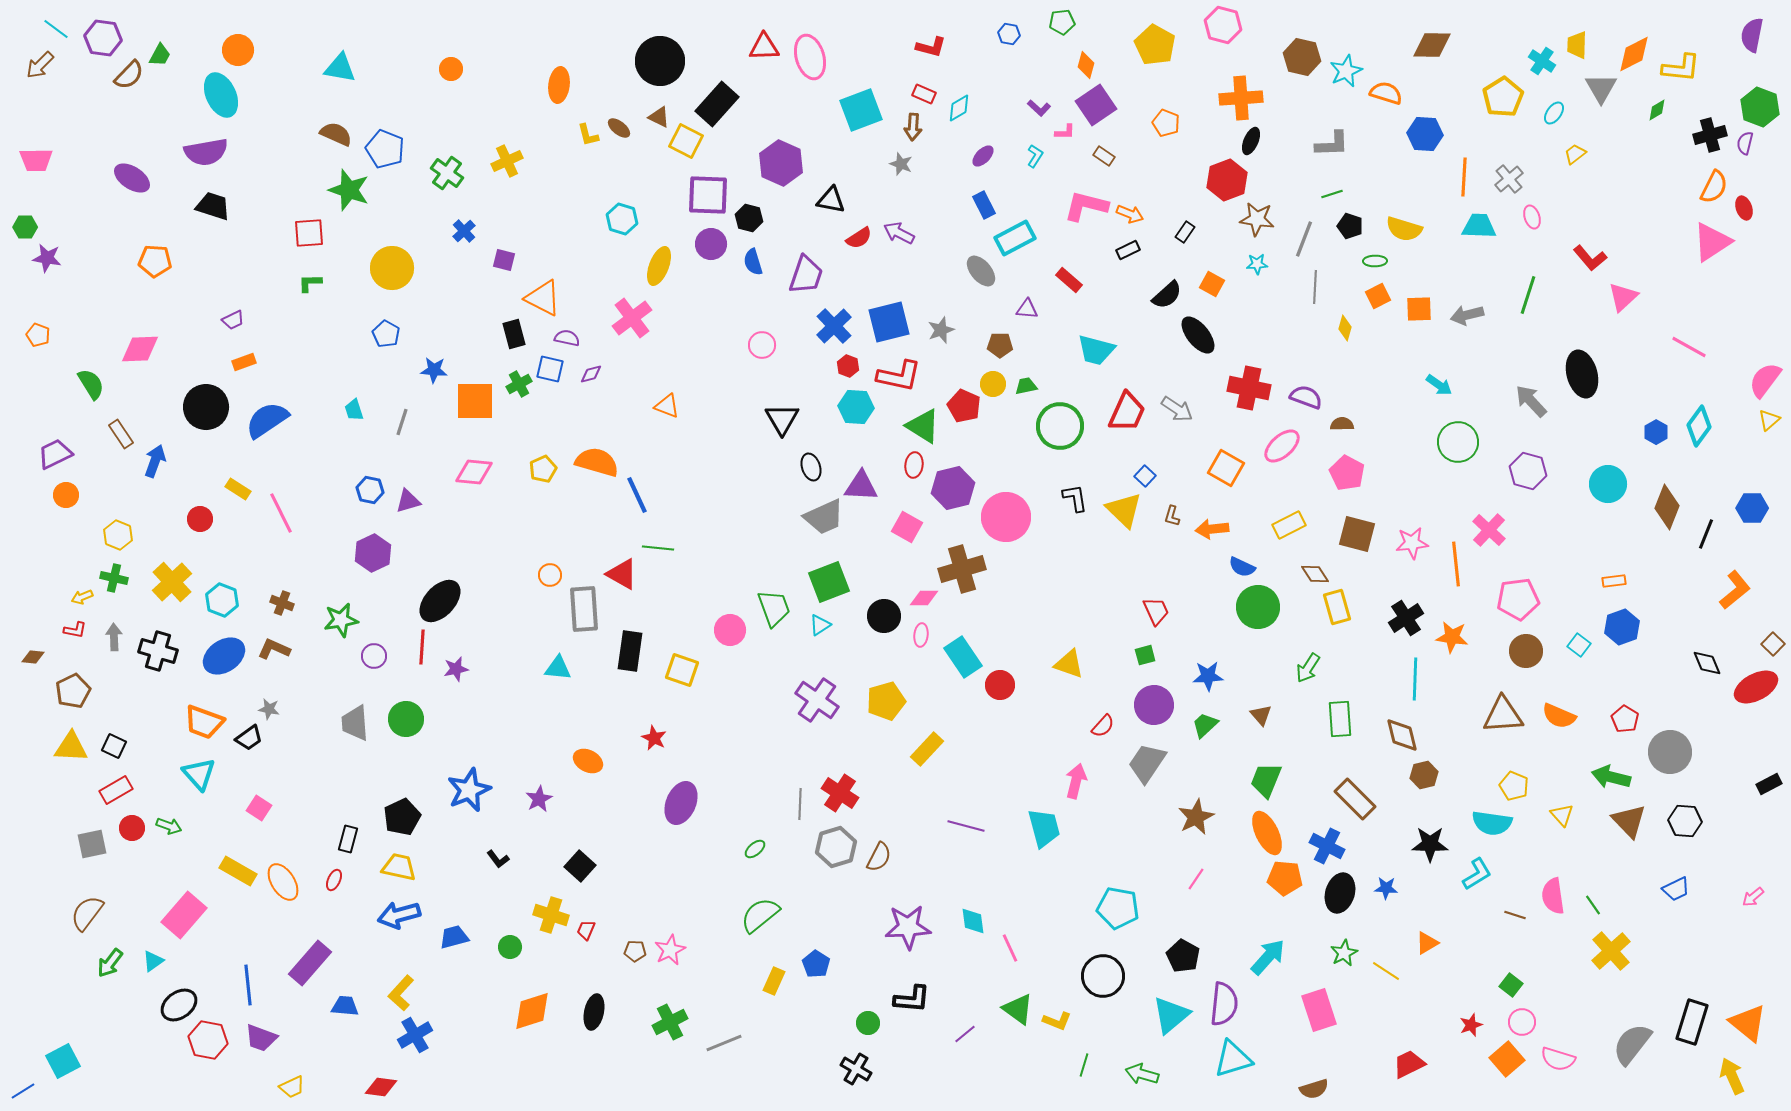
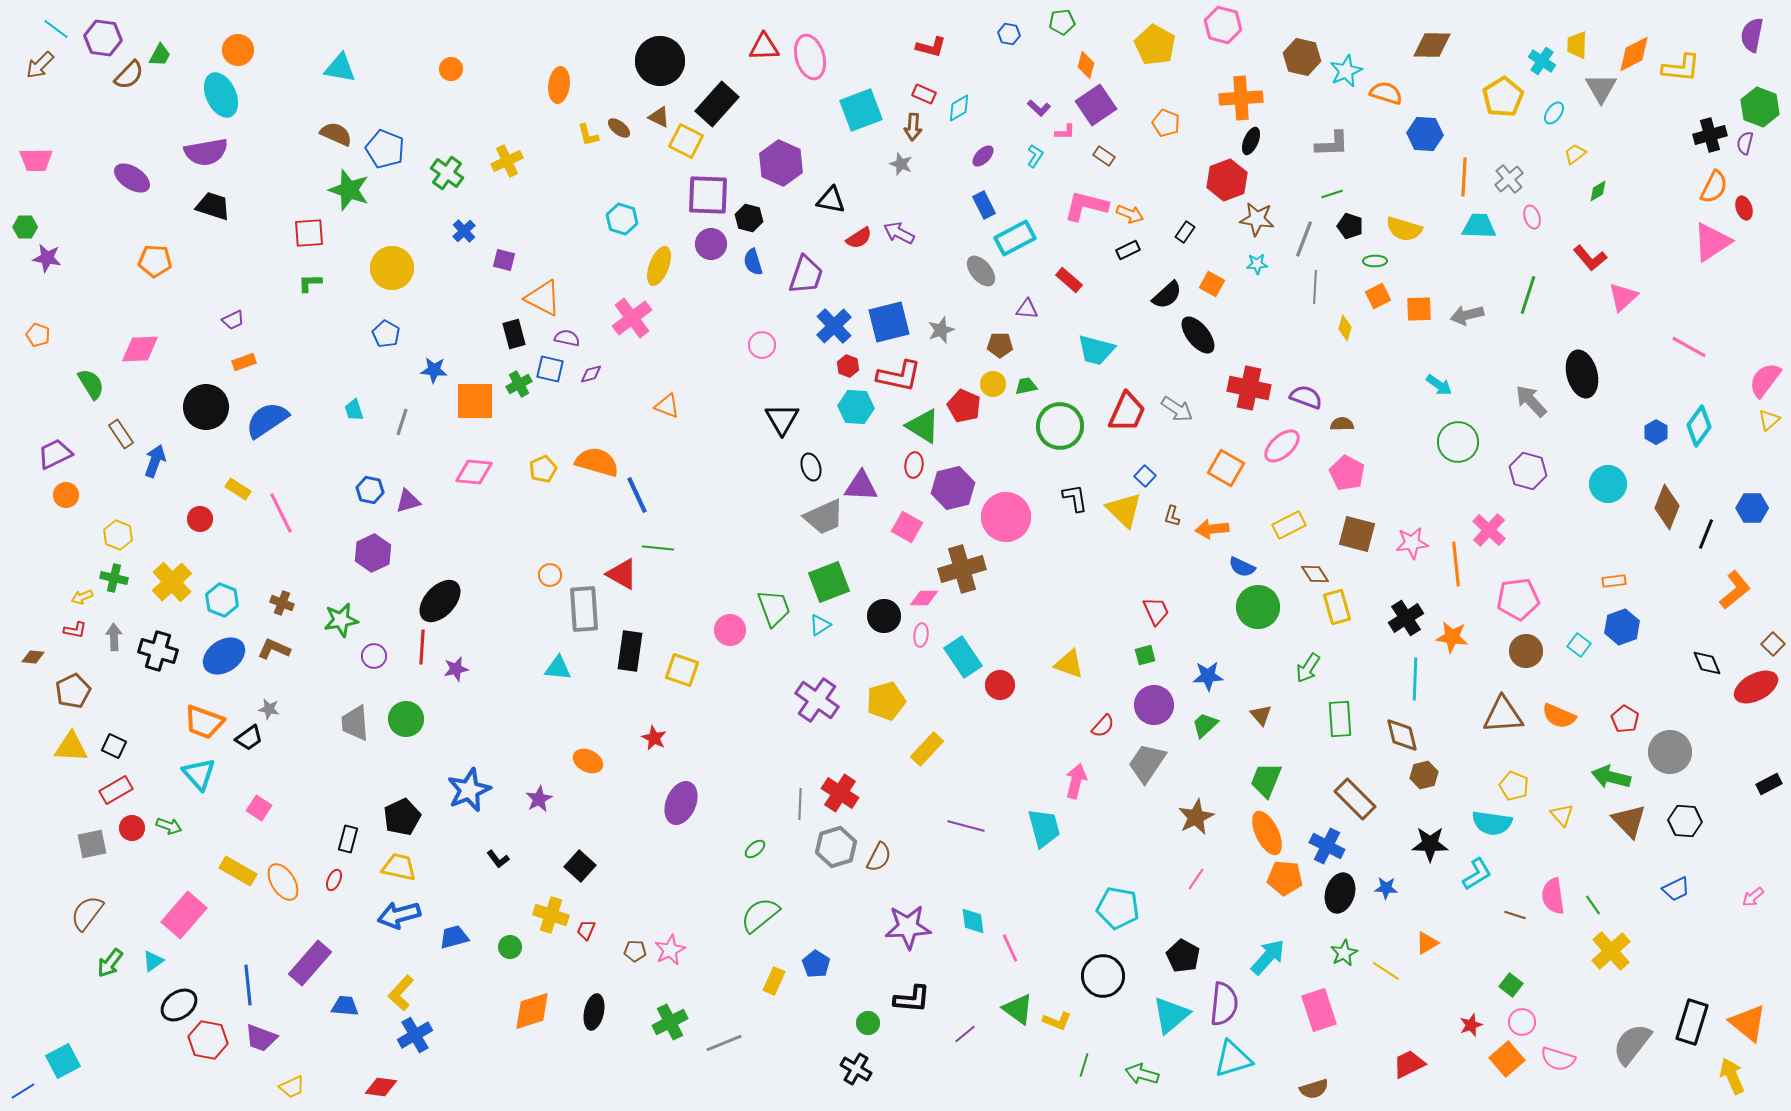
green diamond at (1657, 110): moved 59 px left, 81 px down
